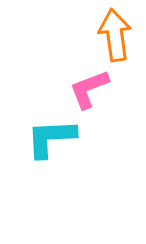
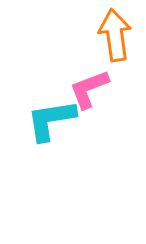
cyan L-shape: moved 18 px up; rotated 6 degrees counterclockwise
